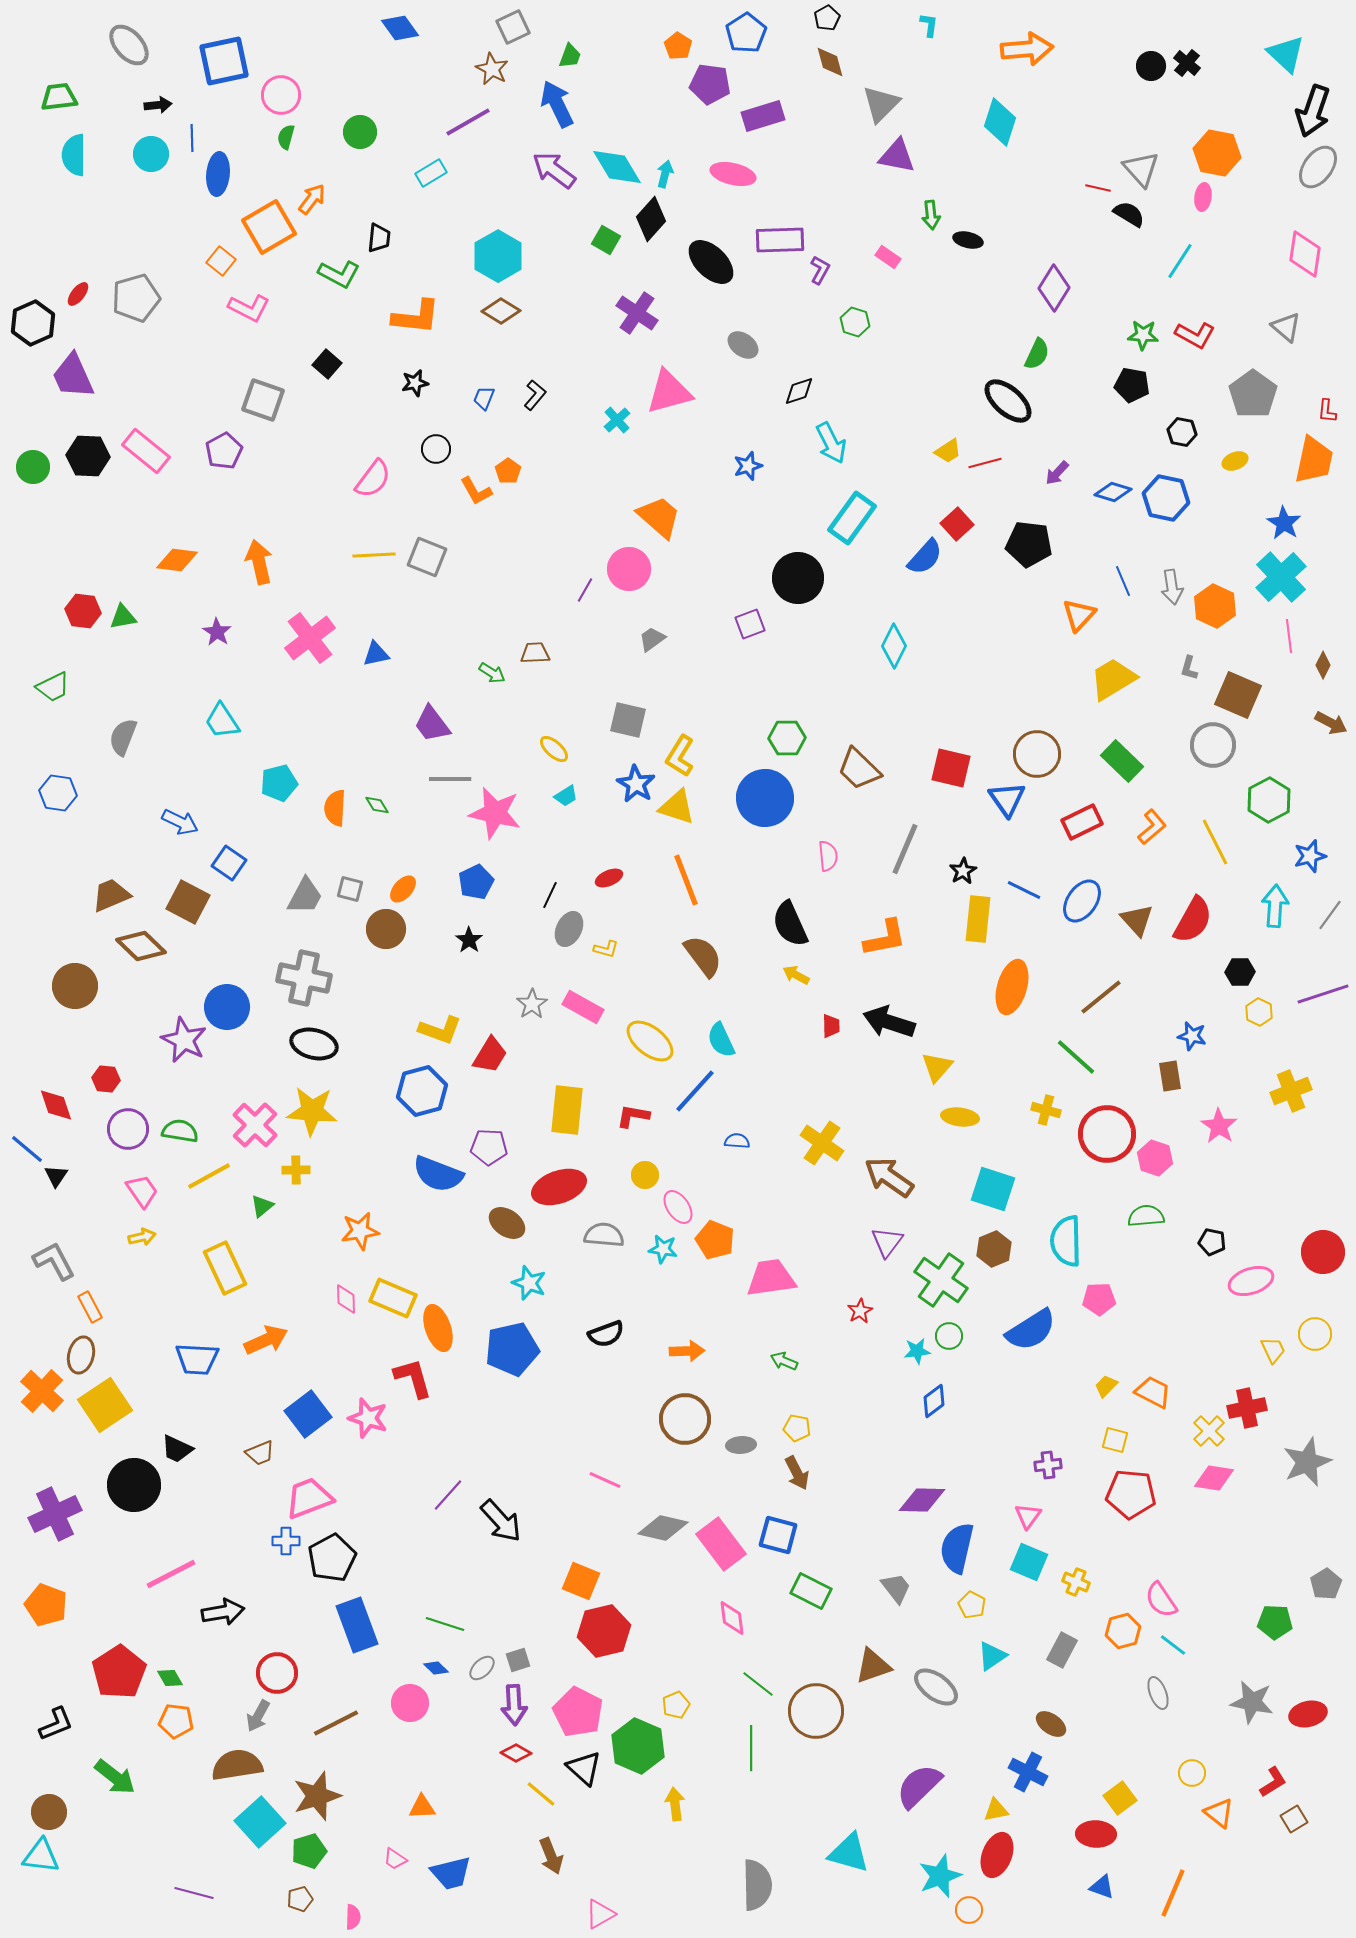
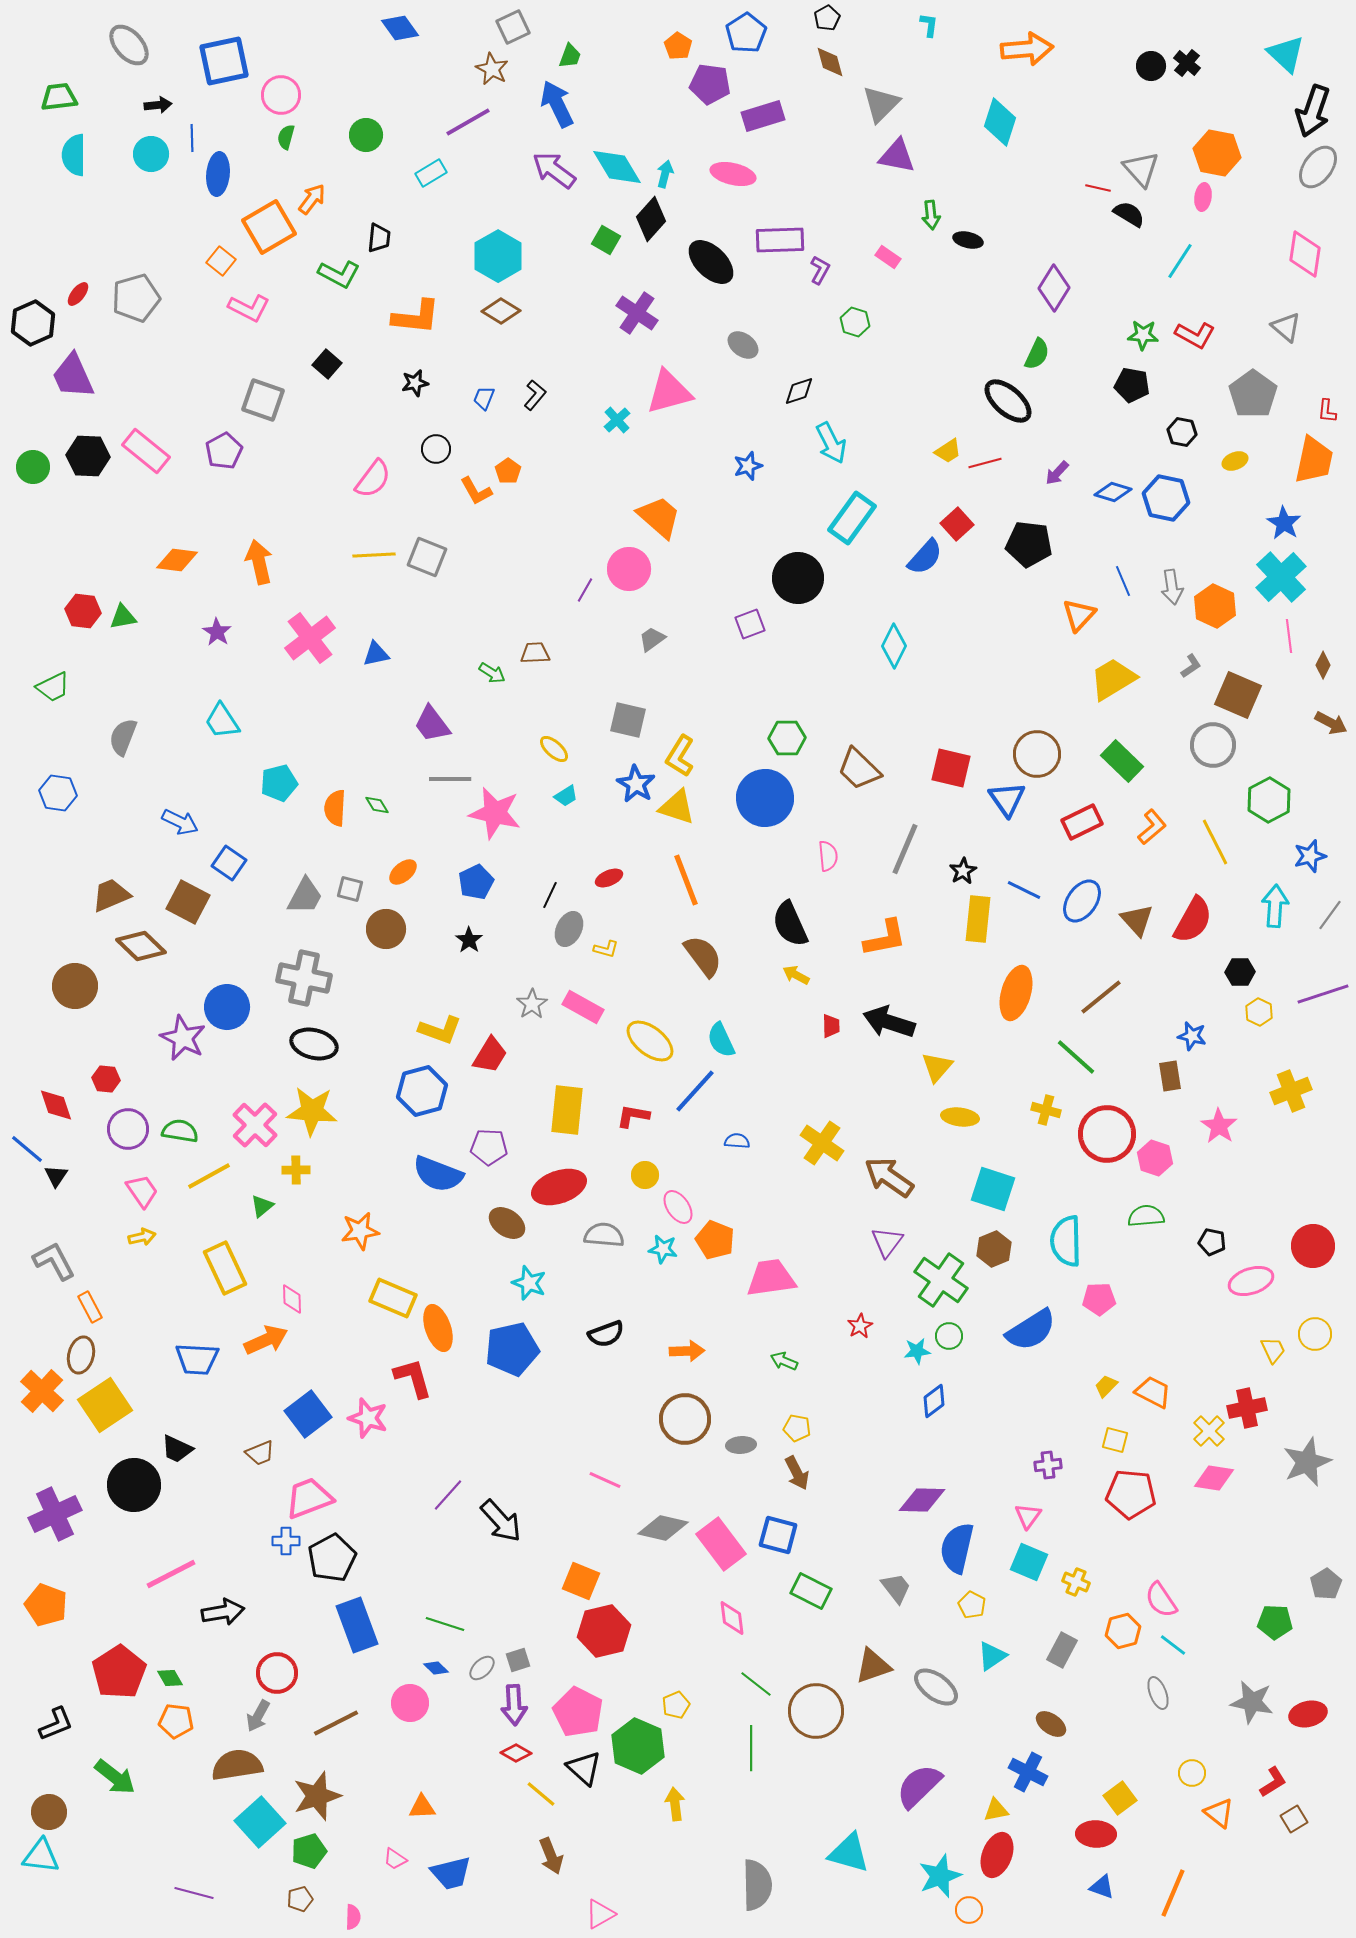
green circle at (360, 132): moved 6 px right, 3 px down
gray L-shape at (1189, 668): moved 2 px right, 2 px up; rotated 140 degrees counterclockwise
orange ellipse at (403, 889): moved 17 px up; rotated 8 degrees clockwise
orange ellipse at (1012, 987): moved 4 px right, 6 px down
purple star at (184, 1040): moved 1 px left, 2 px up
red circle at (1323, 1252): moved 10 px left, 6 px up
pink diamond at (346, 1299): moved 54 px left
red star at (860, 1311): moved 15 px down
green line at (758, 1684): moved 2 px left
